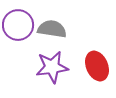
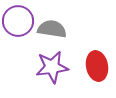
purple circle: moved 4 px up
red ellipse: rotated 12 degrees clockwise
